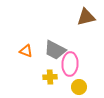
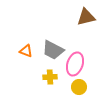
gray trapezoid: moved 2 px left
pink ellipse: moved 5 px right; rotated 15 degrees clockwise
